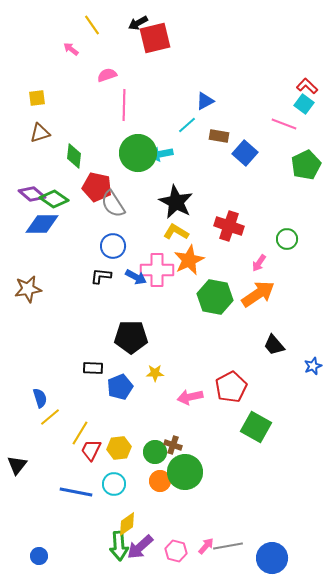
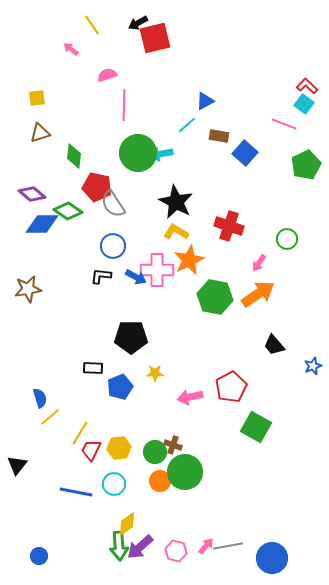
green diamond at (54, 199): moved 14 px right, 12 px down
